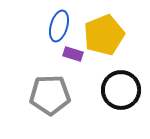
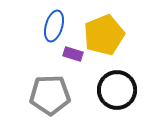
blue ellipse: moved 5 px left
black circle: moved 4 px left
